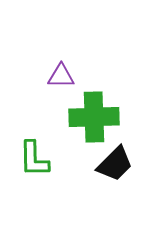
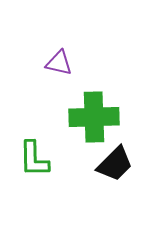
purple triangle: moved 2 px left, 13 px up; rotated 12 degrees clockwise
